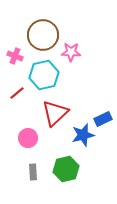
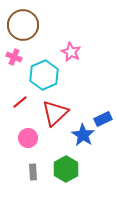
brown circle: moved 20 px left, 10 px up
pink star: rotated 24 degrees clockwise
pink cross: moved 1 px left, 1 px down
cyan hexagon: rotated 12 degrees counterclockwise
red line: moved 3 px right, 9 px down
blue star: rotated 25 degrees counterclockwise
green hexagon: rotated 15 degrees counterclockwise
